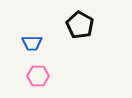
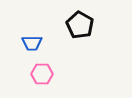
pink hexagon: moved 4 px right, 2 px up
